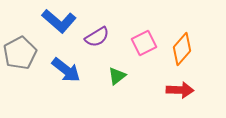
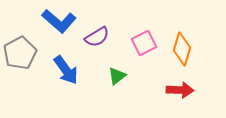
orange diamond: rotated 24 degrees counterclockwise
blue arrow: rotated 16 degrees clockwise
